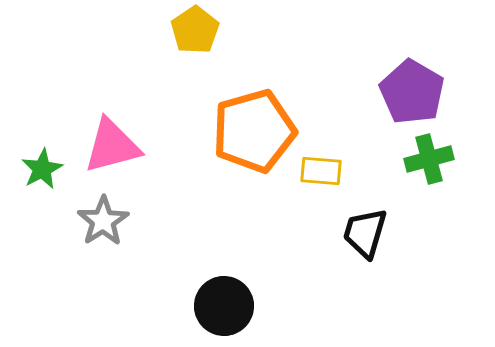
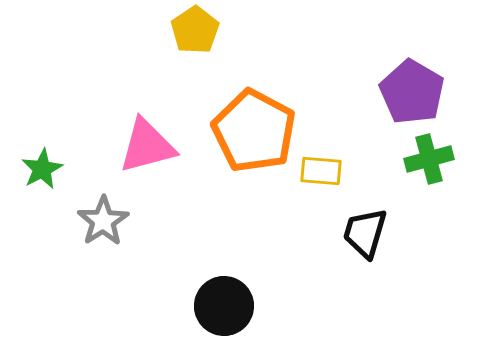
orange pentagon: rotated 28 degrees counterclockwise
pink triangle: moved 35 px right
